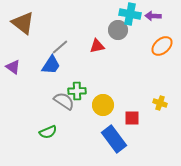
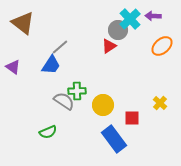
cyan cross: moved 5 px down; rotated 35 degrees clockwise
red triangle: moved 12 px right; rotated 21 degrees counterclockwise
yellow cross: rotated 24 degrees clockwise
